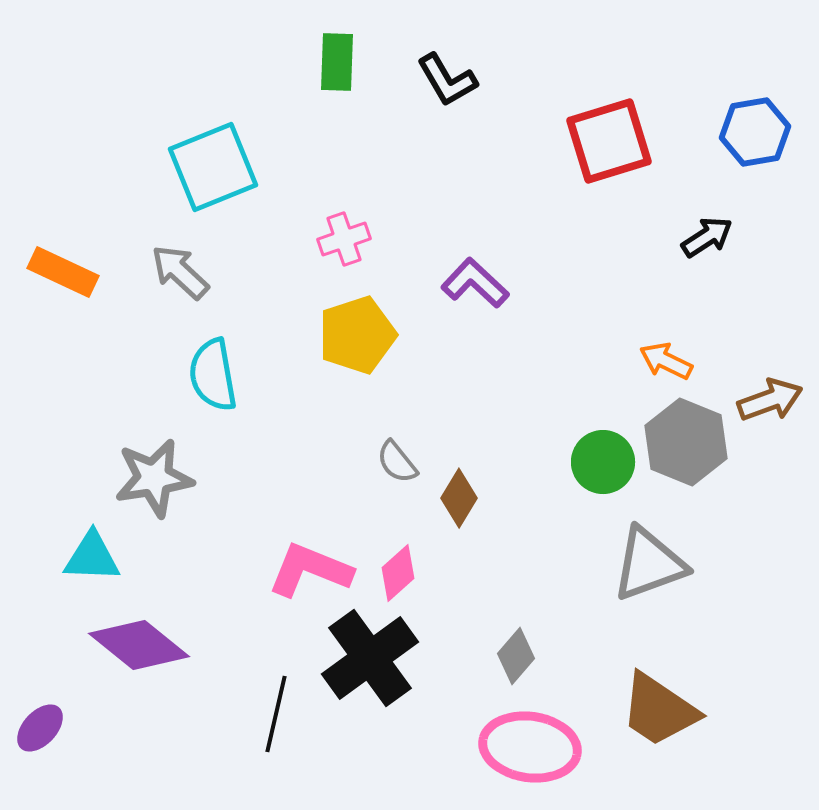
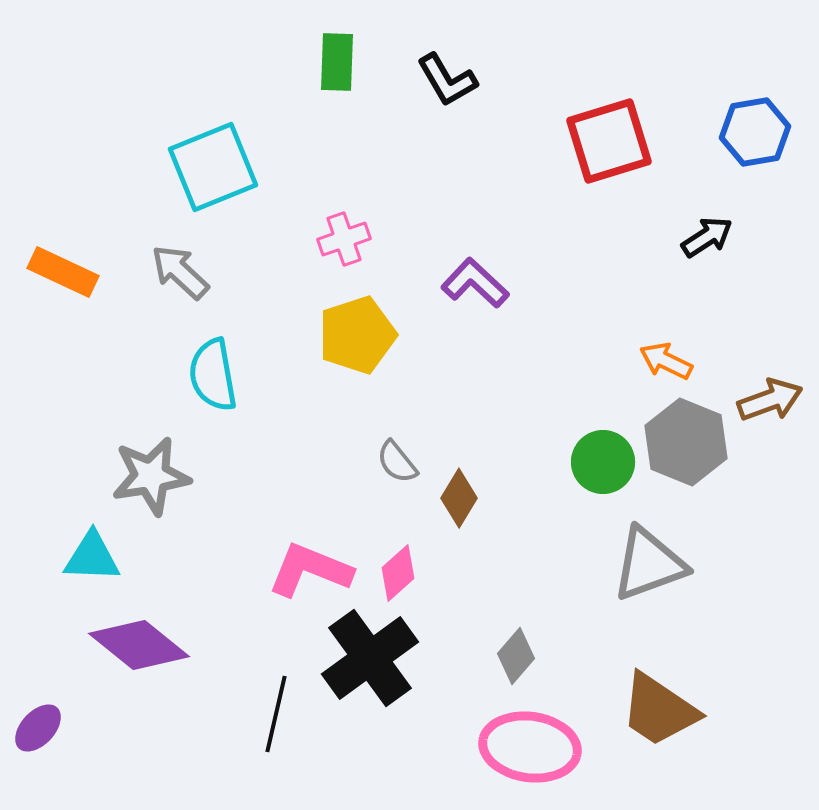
gray star: moved 3 px left, 2 px up
purple ellipse: moved 2 px left
